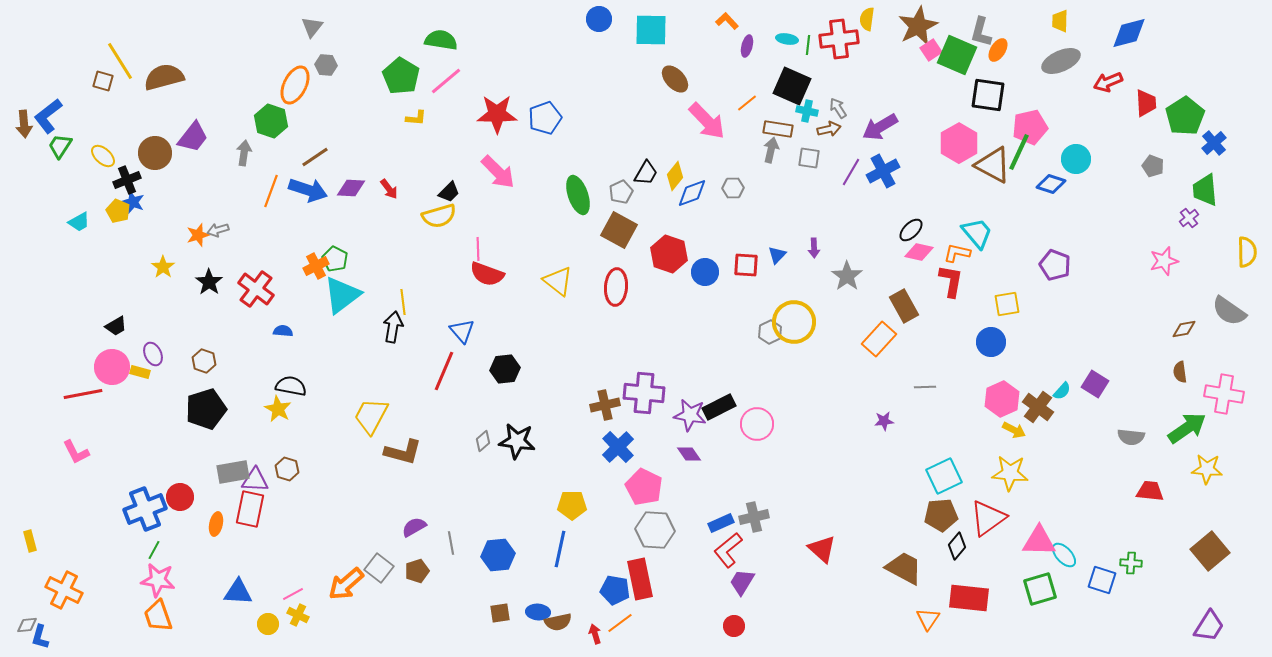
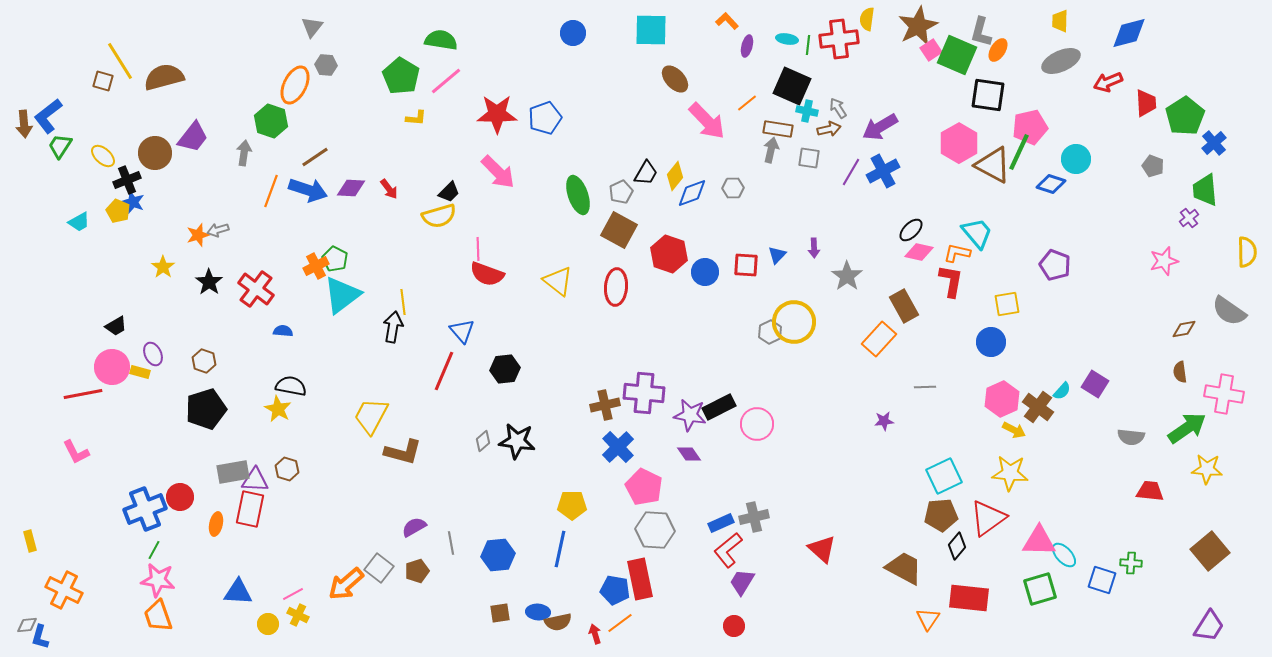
blue circle at (599, 19): moved 26 px left, 14 px down
